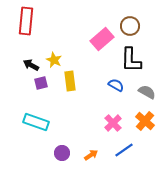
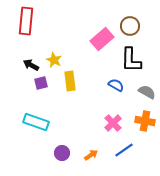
orange cross: rotated 30 degrees counterclockwise
